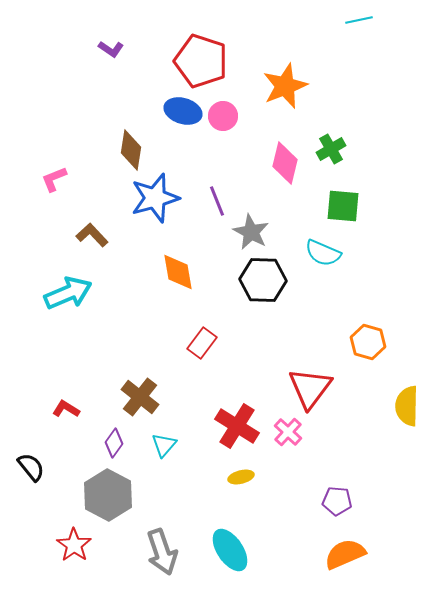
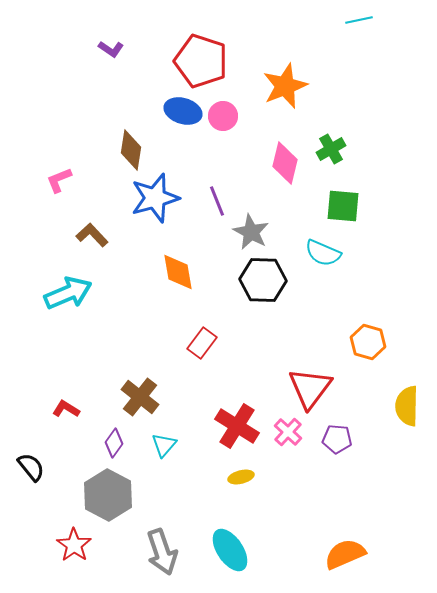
pink L-shape: moved 5 px right, 1 px down
purple pentagon: moved 62 px up
